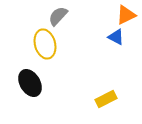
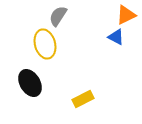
gray semicircle: rotated 10 degrees counterclockwise
yellow rectangle: moved 23 px left
